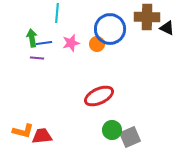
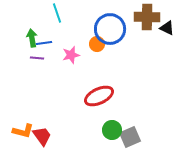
cyan line: rotated 24 degrees counterclockwise
pink star: moved 12 px down
red trapezoid: rotated 60 degrees clockwise
